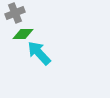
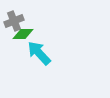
gray cross: moved 1 px left, 8 px down
